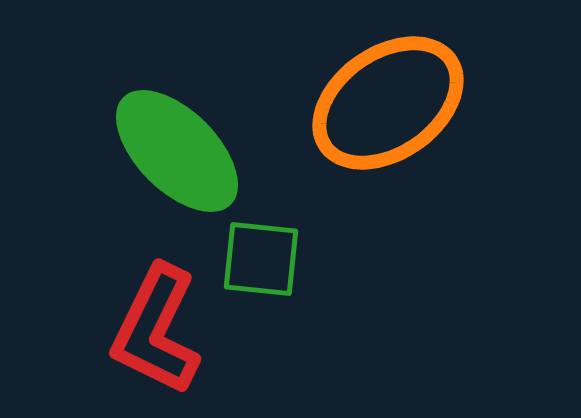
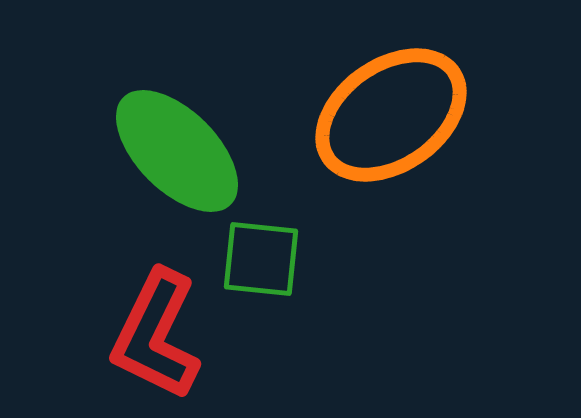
orange ellipse: moved 3 px right, 12 px down
red L-shape: moved 5 px down
